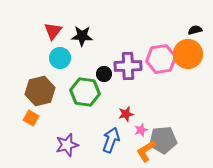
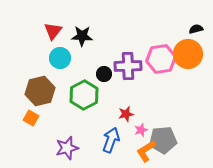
black semicircle: moved 1 px right, 1 px up
green hexagon: moved 1 px left, 3 px down; rotated 24 degrees clockwise
purple star: moved 3 px down
